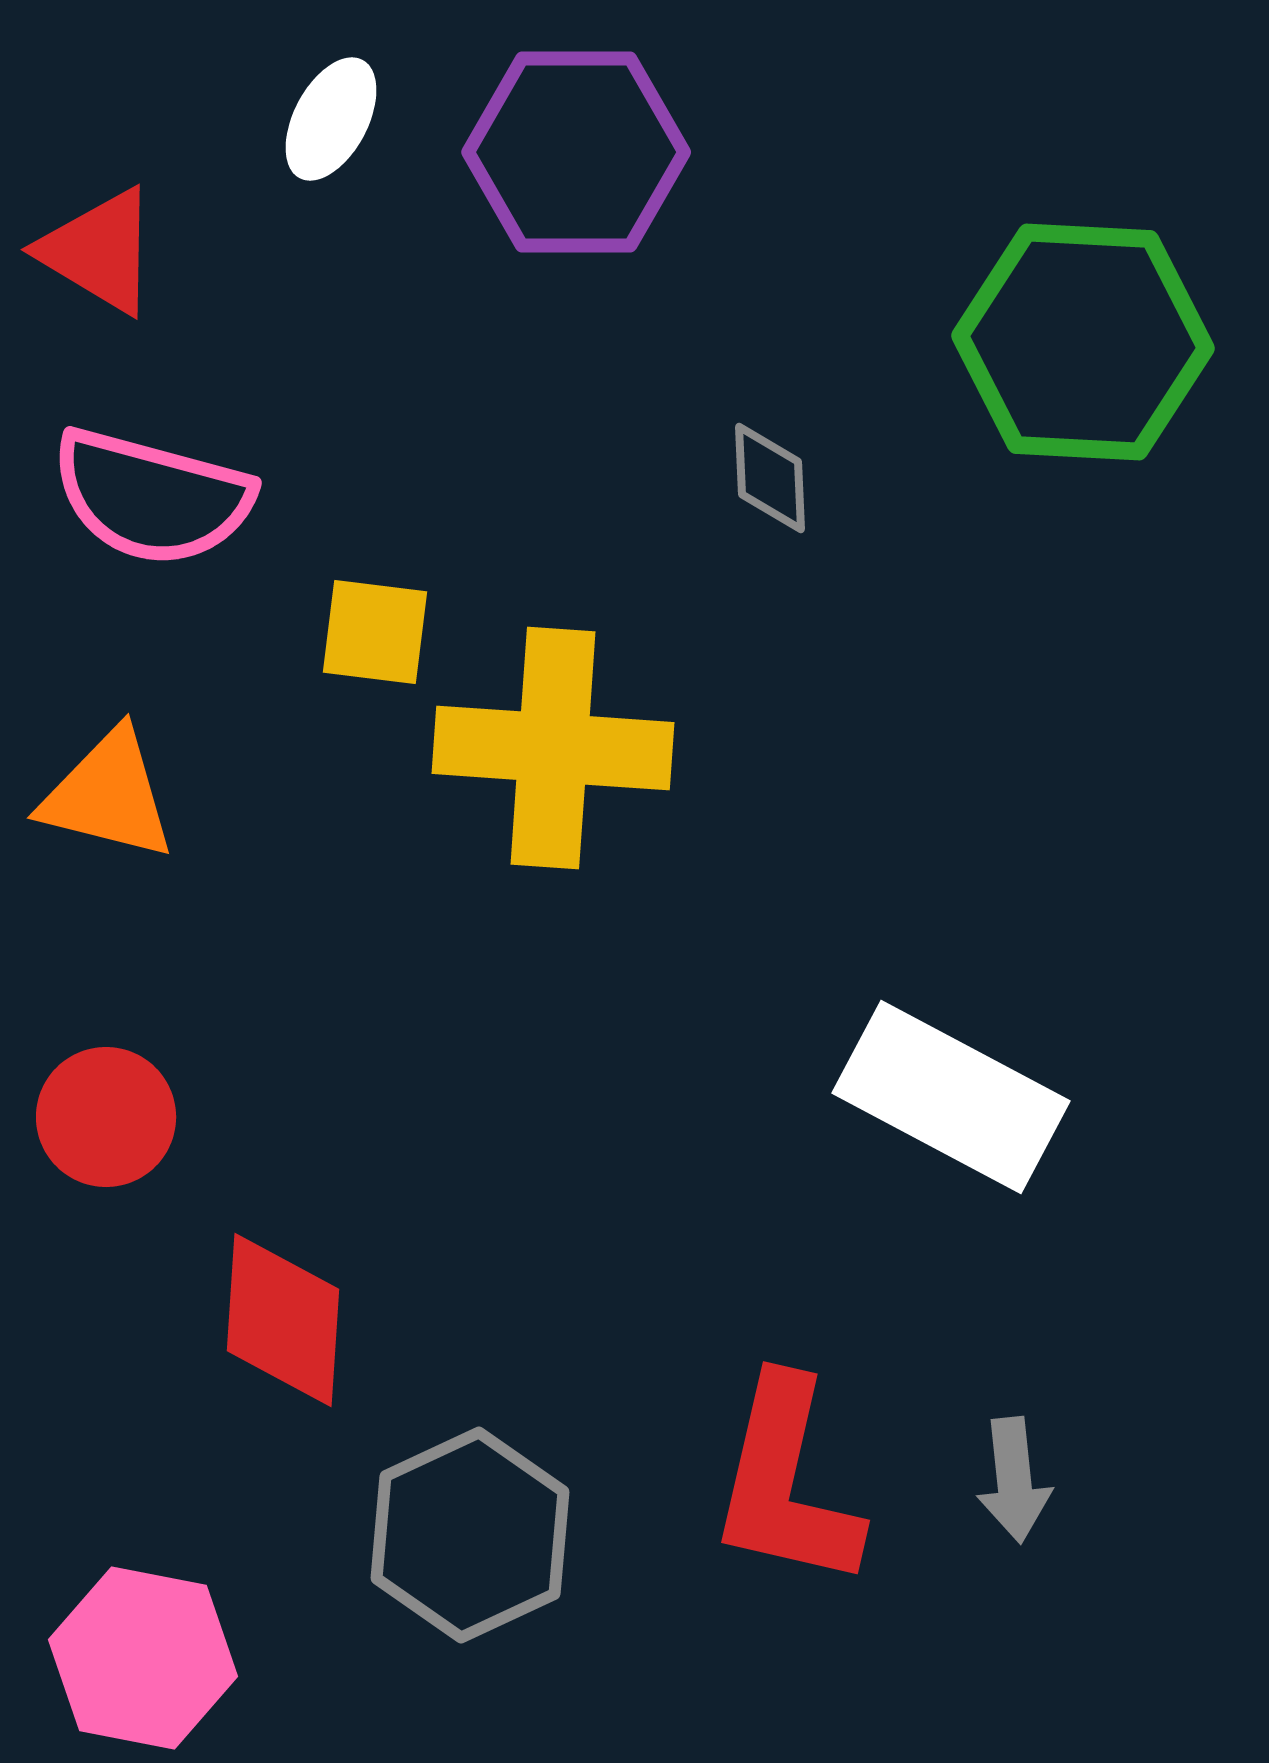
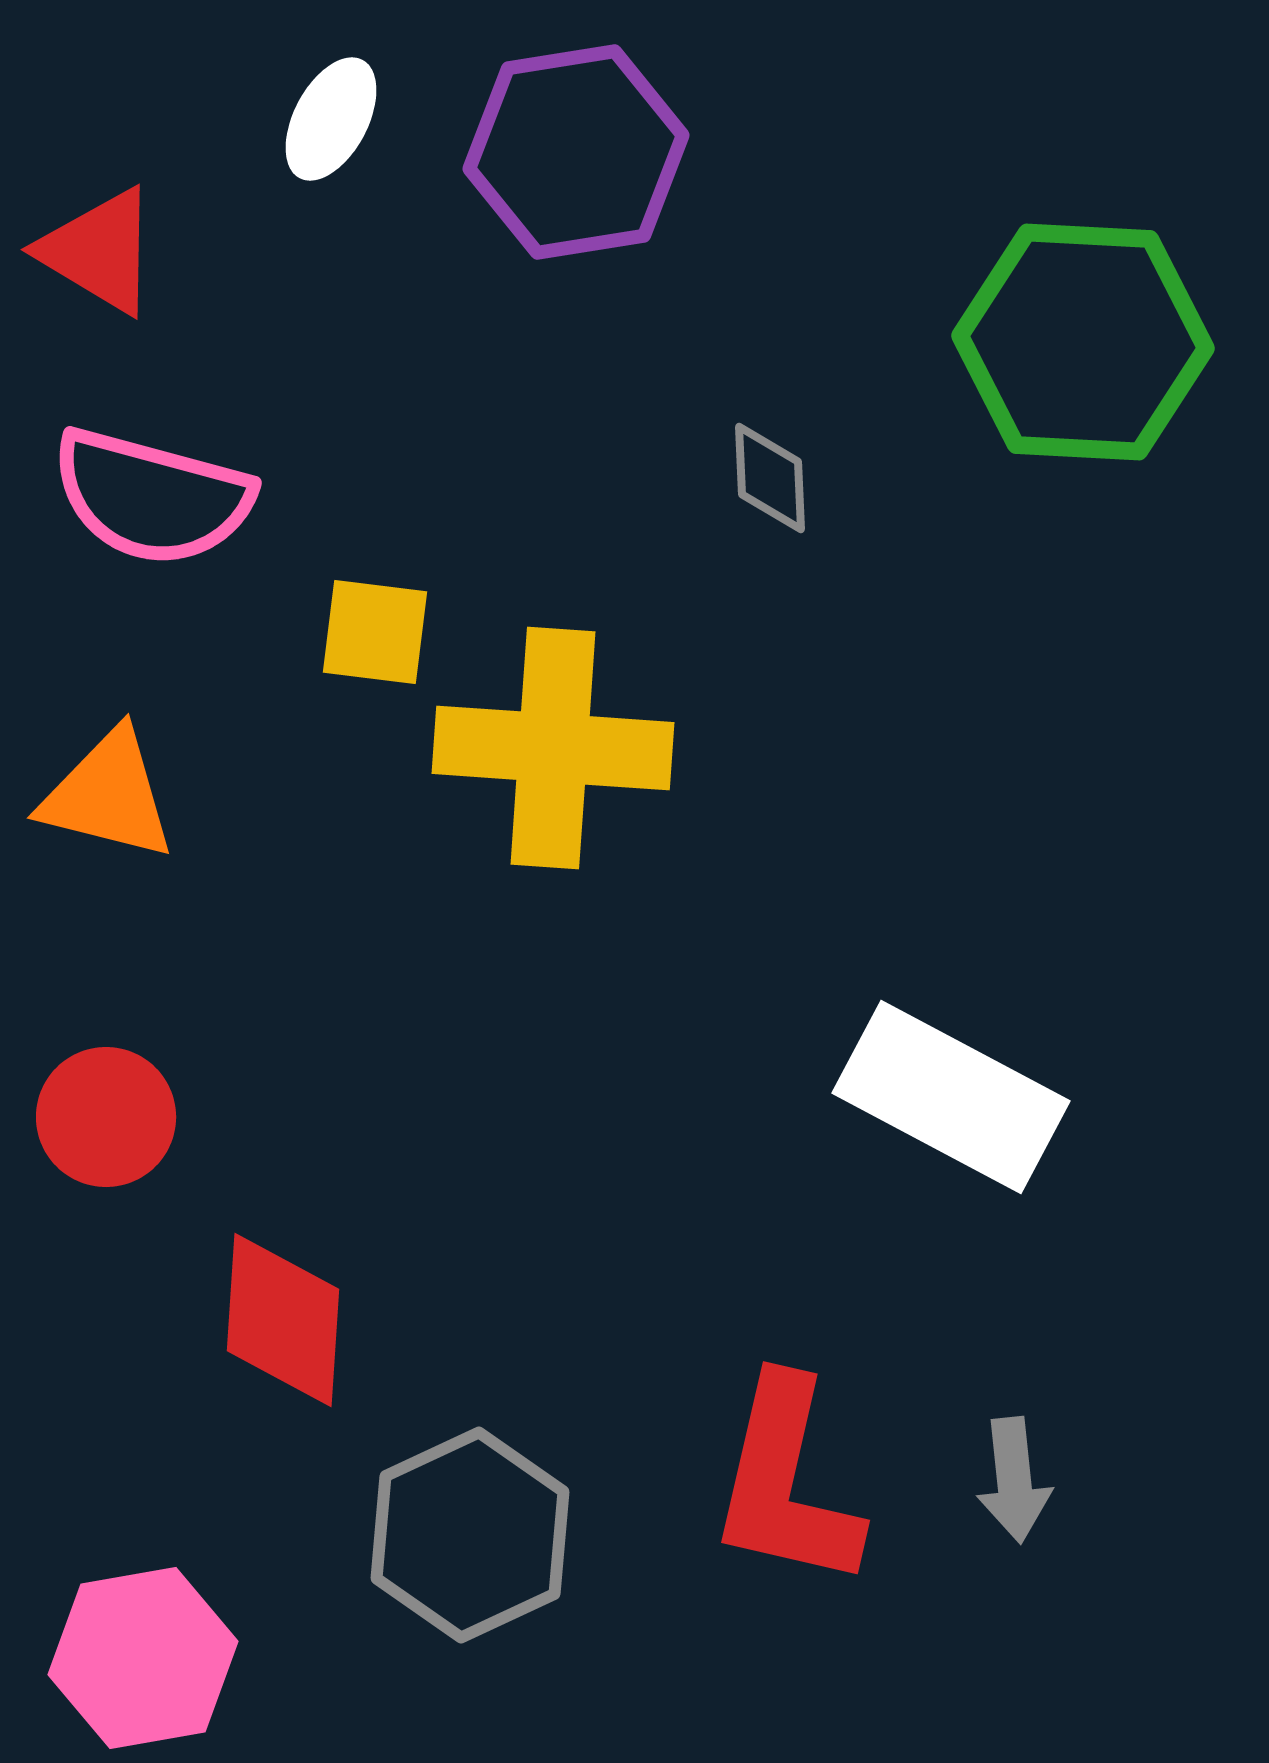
purple hexagon: rotated 9 degrees counterclockwise
pink hexagon: rotated 21 degrees counterclockwise
